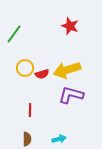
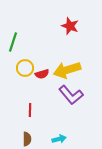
green line: moved 1 px left, 8 px down; rotated 18 degrees counterclockwise
purple L-shape: rotated 145 degrees counterclockwise
